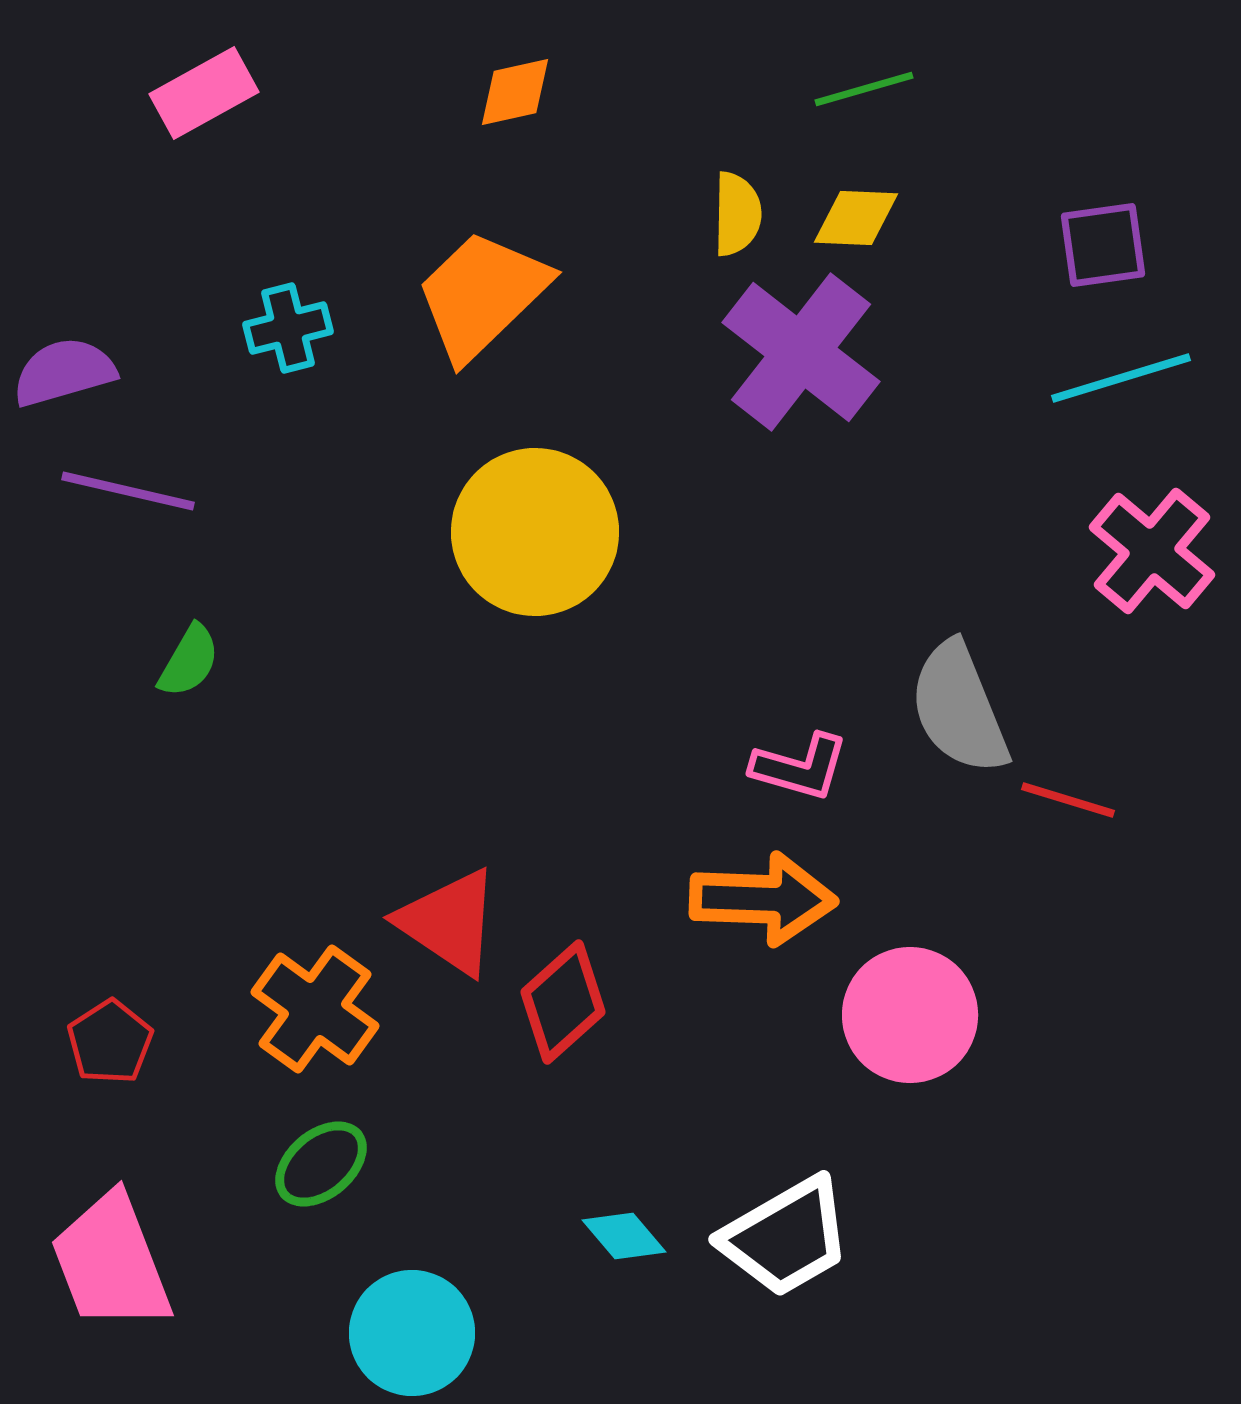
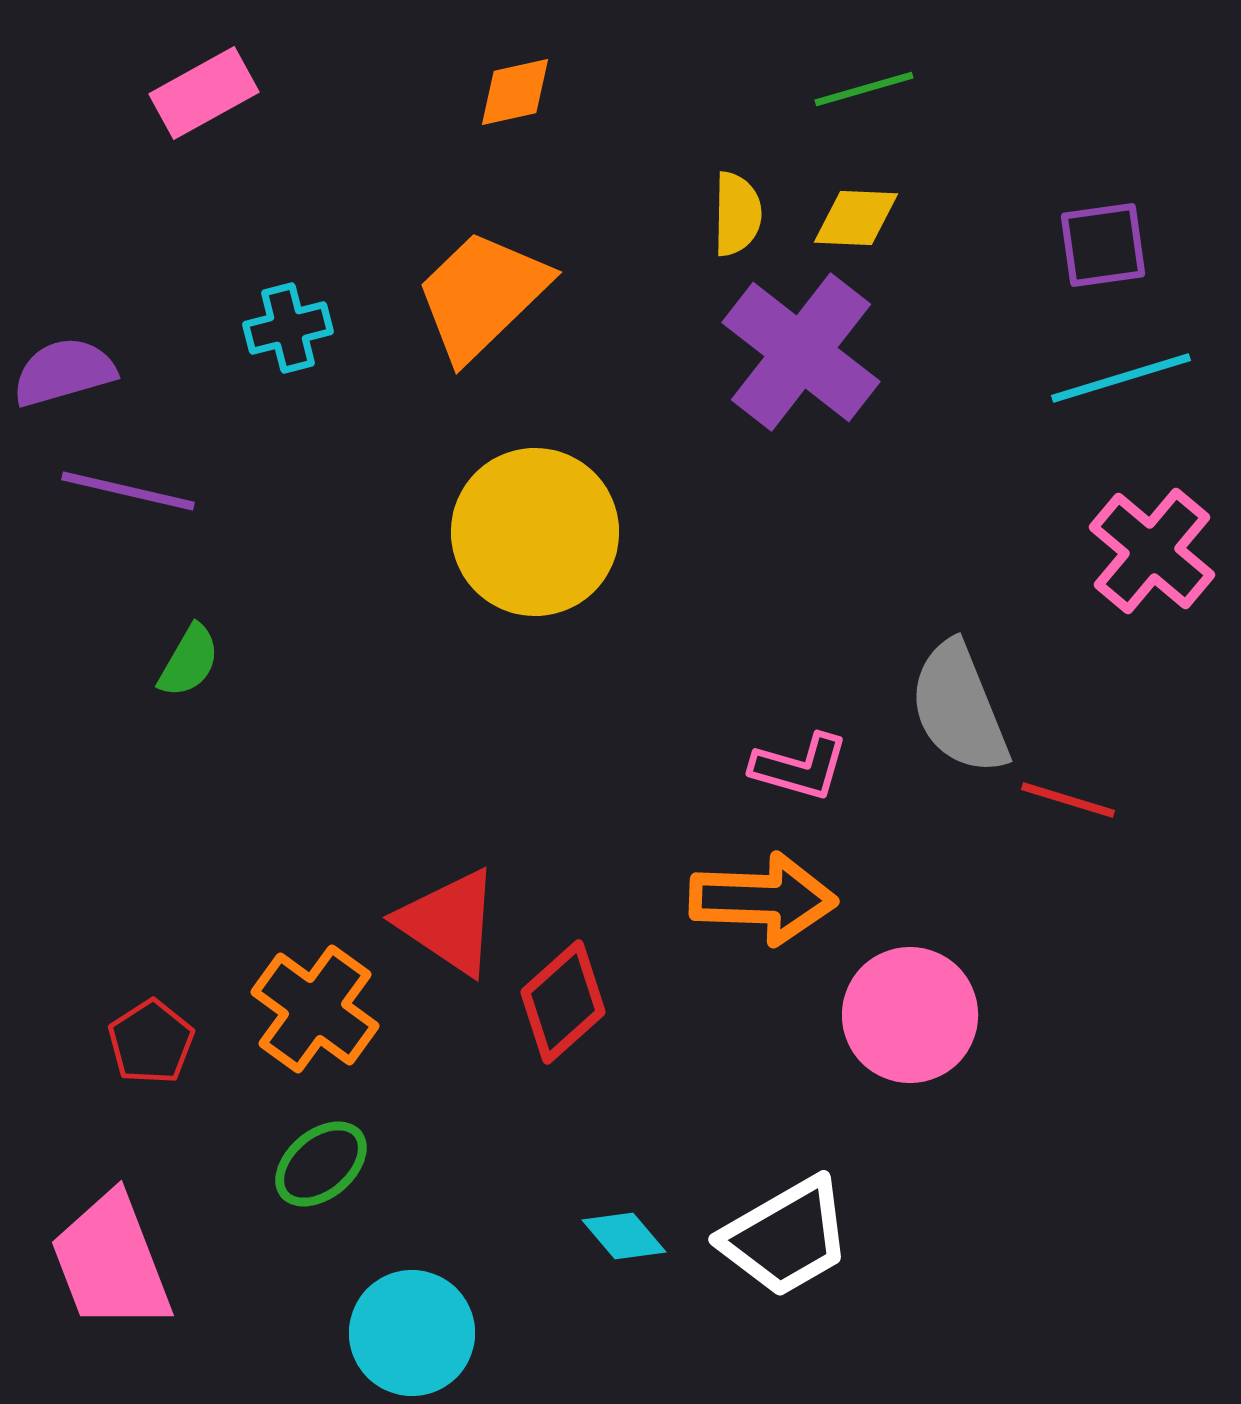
red pentagon: moved 41 px right
